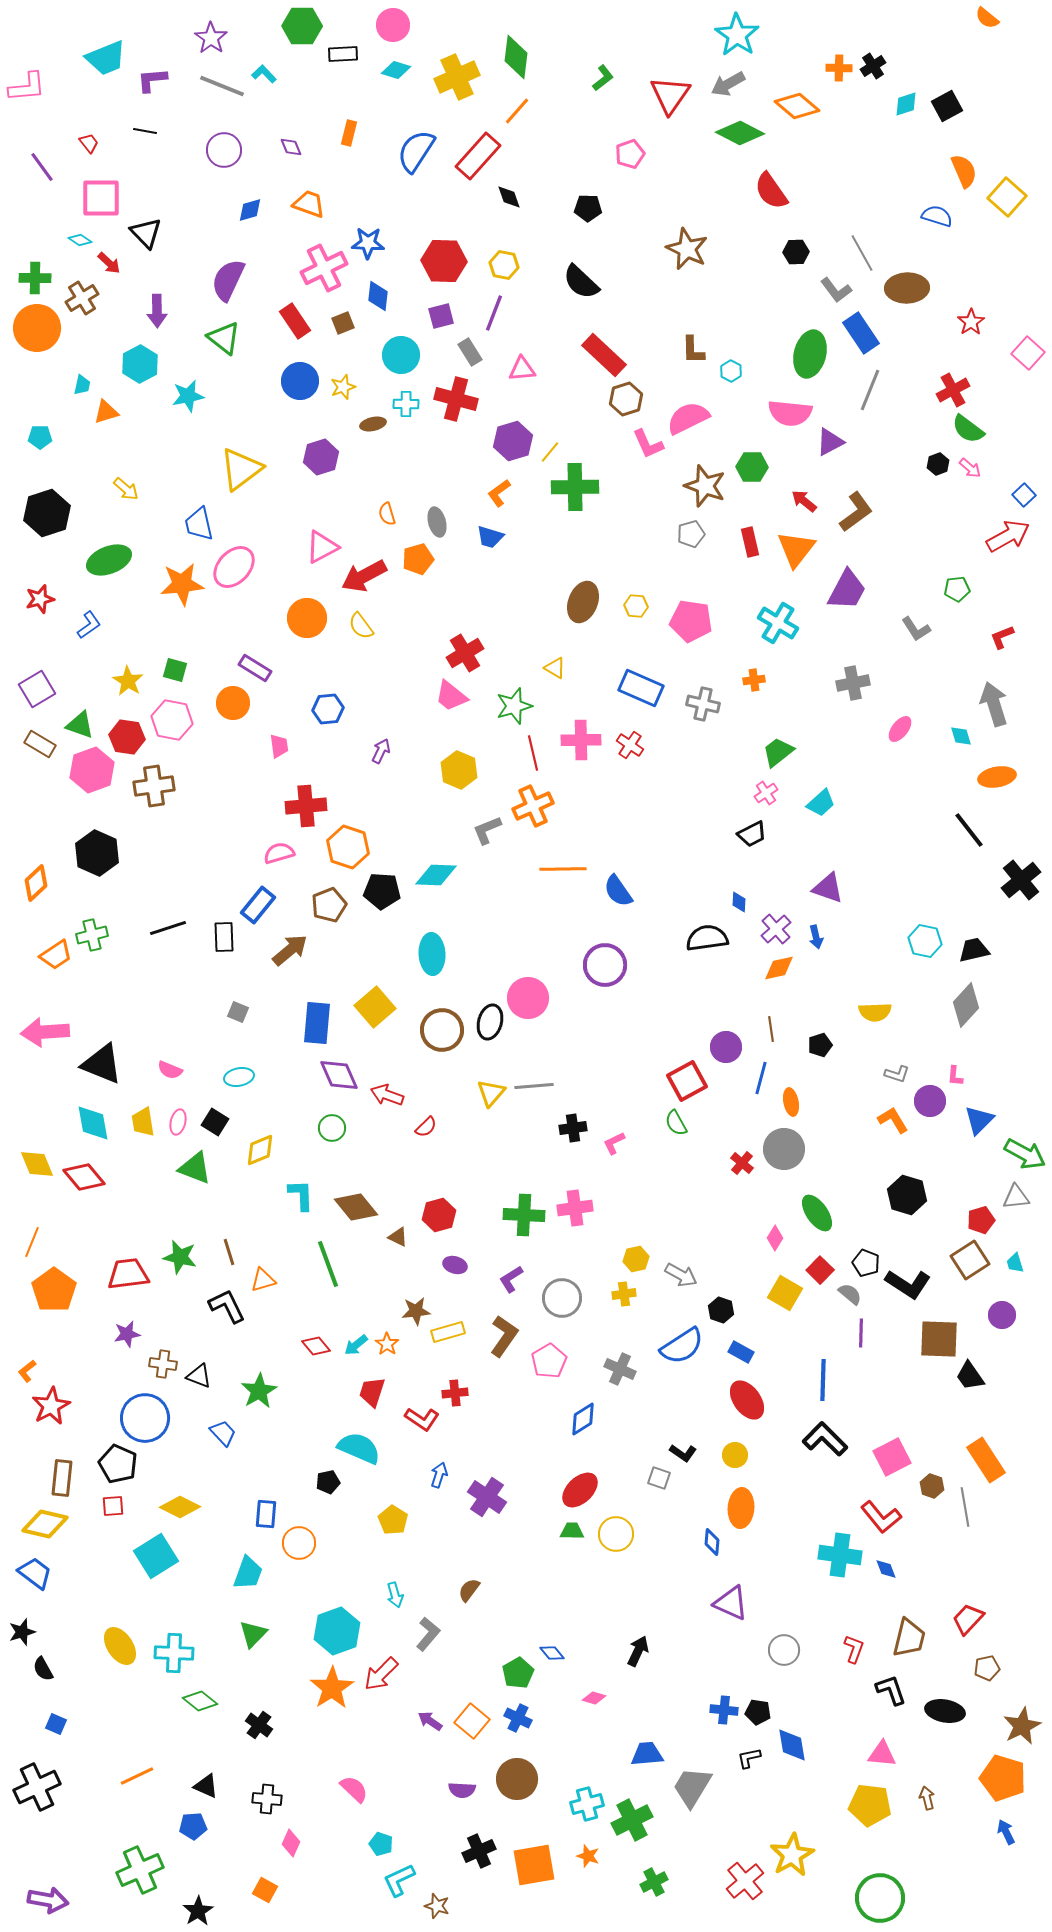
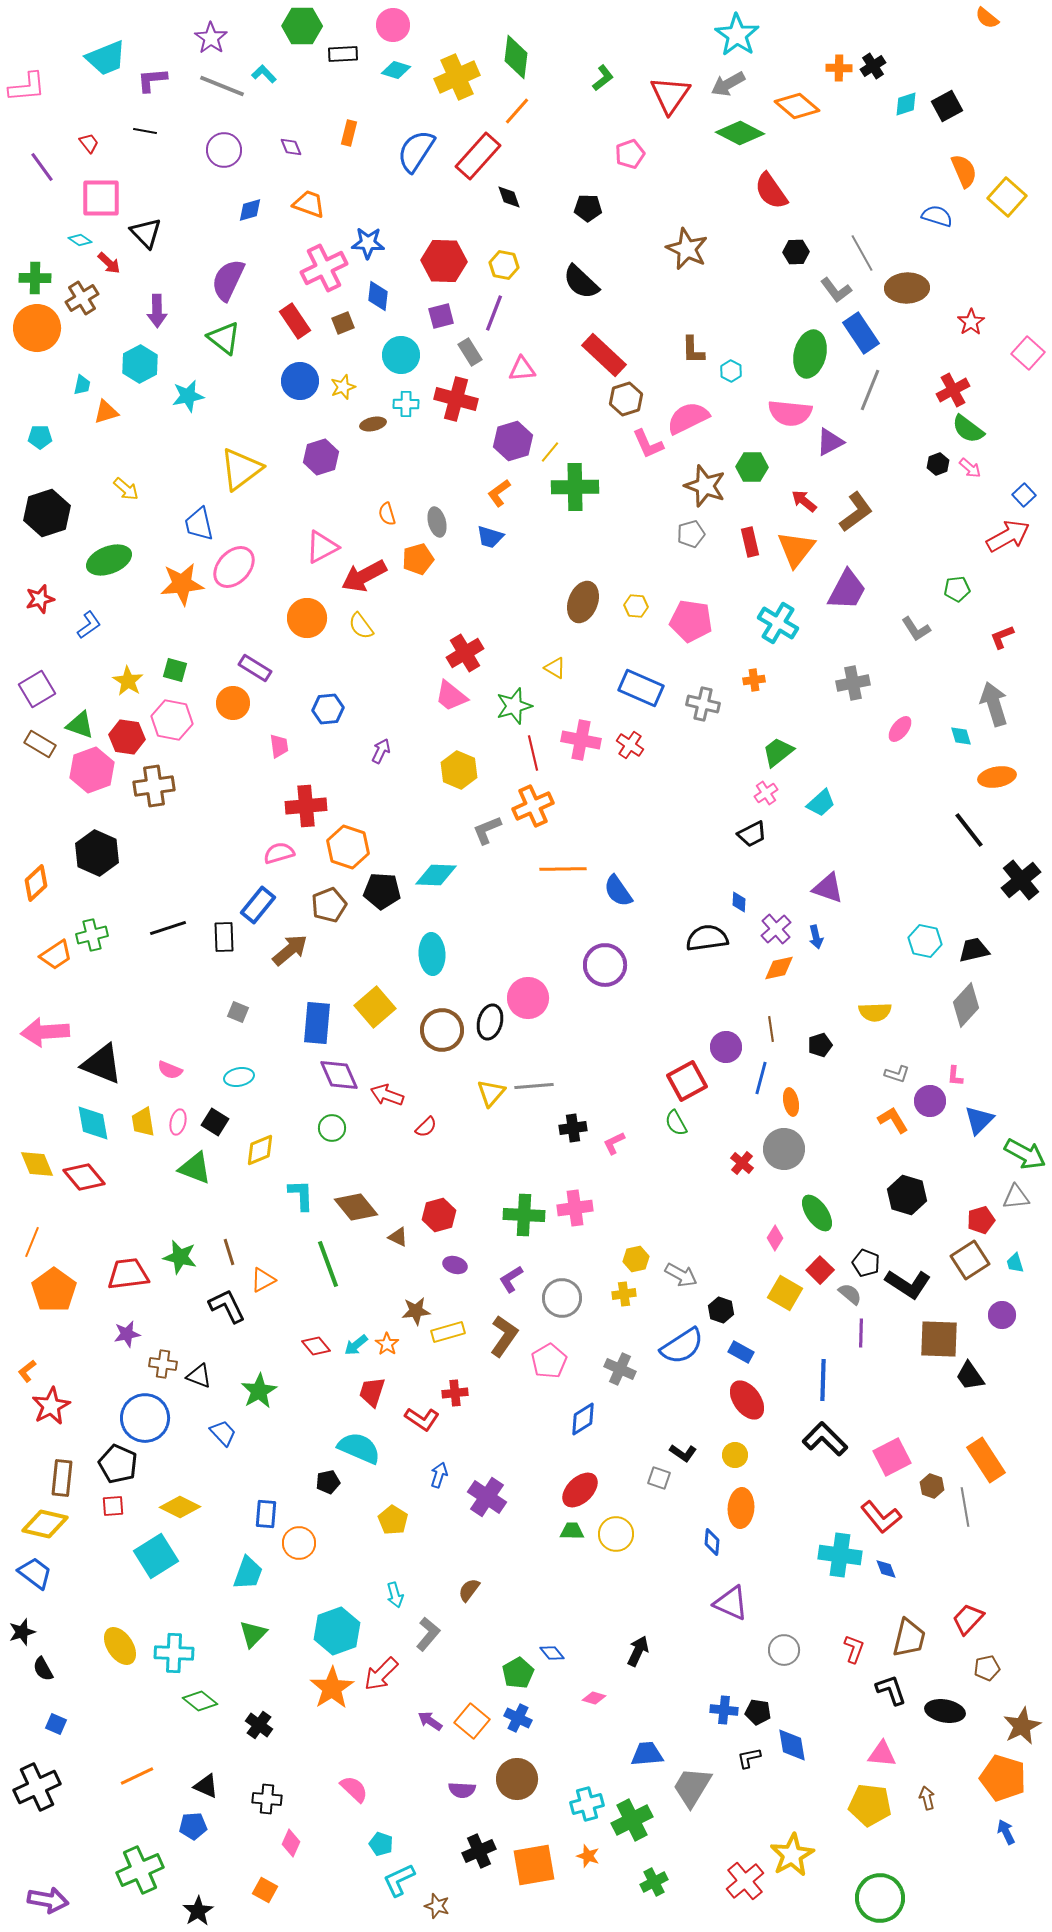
pink cross at (581, 740): rotated 12 degrees clockwise
orange triangle at (263, 1280): rotated 12 degrees counterclockwise
